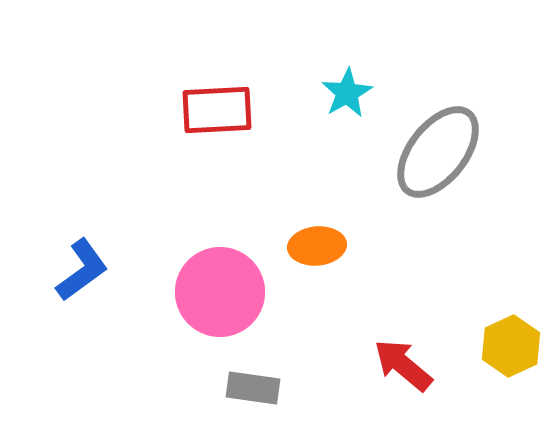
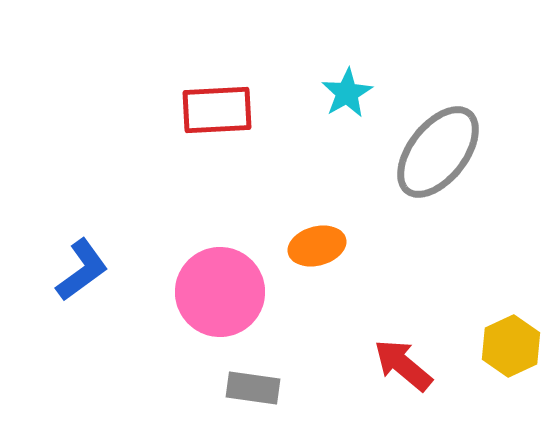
orange ellipse: rotated 10 degrees counterclockwise
